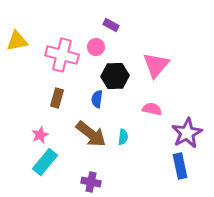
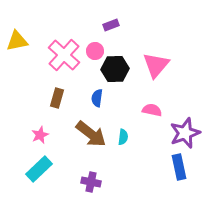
purple rectangle: rotated 49 degrees counterclockwise
pink circle: moved 1 px left, 4 px down
pink cross: moved 2 px right; rotated 28 degrees clockwise
black hexagon: moved 7 px up
blue semicircle: moved 1 px up
pink semicircle: moved 1 px down
purple star: moved 2 px left; rotated 8 degrees clockwise
cyan rectangle: moved 6 px left, 7 px down; rotated 8 degrees clockwise
blue rectangle: moved 1 px left, 1 px down
